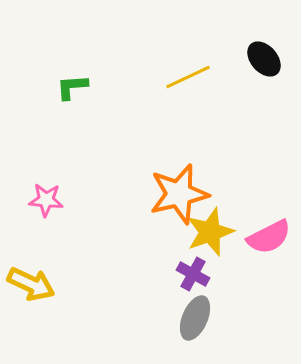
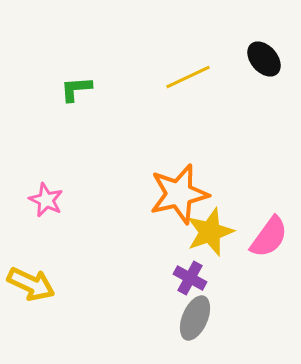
green L-shape: moved 4 px right, 2 px down
pink star: rotated 20 degrees clockwise
pink semicircle: rotated 27 degrees counterclockwise
purple cross: moved 3 px left, 4 px down
